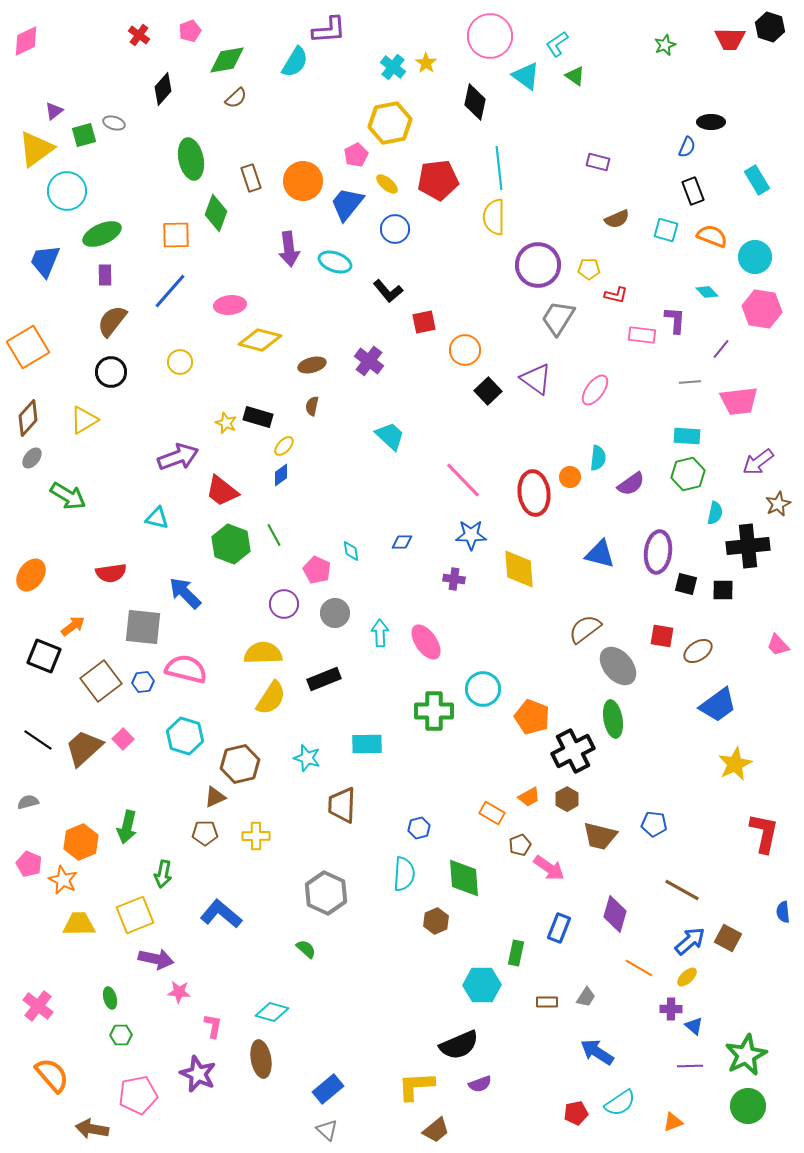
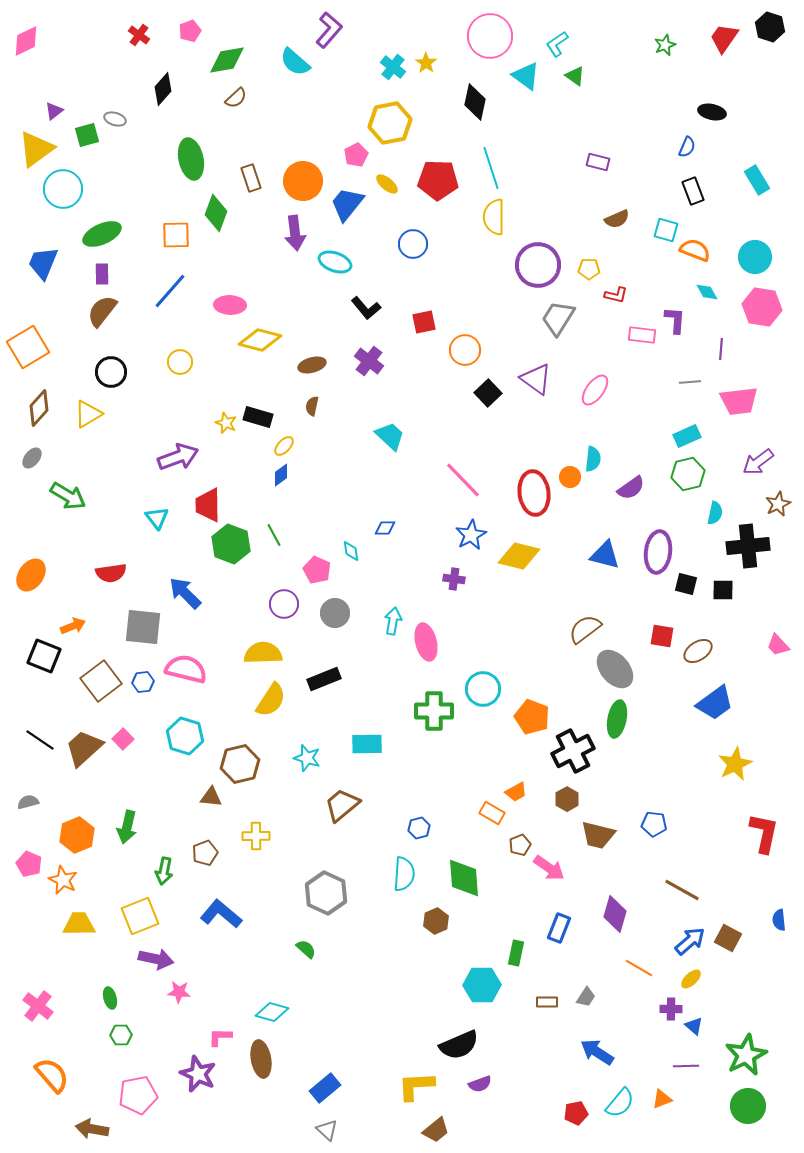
purple L-shape at (329, 30): rotated 45 degrees counterclockwise
red trapezoid at (730, 39): moved 6 px left, 1 px up; rotated 124 degrees clockwise
cyan semicircle at (295, 62): rotated 100 degrees clockwise
black ellipse at (711, 122): moved 1 px right, 10 px up; rotated 12 degrees clockwise
gray ellipse at (114, 123): moved 1 px right, 4 px up
green square at (84, 135): moved 3 px right
cyan line at (499, 168): moved 8 px left; rotated 12 degrees counterclockwise
red pentagon at (438, 180): rotated 9 degrees clockwise
cyan circle at (67, 191): moved 4 px left, 2 px up
blue circle at (395, 229): moved 18 px right, 15 px down
orange semicircle at (712, 236): moved 17 px left, 14 px down
purple arrow at (289, 249): moved 6 px right, 16 px up
blue trapezoid at (45, 261): moved 2 px left, 2 px down
purple rectangle at (105, 275): moved 3 px left, 1 px up
black L-shape at (388, 291): moved 22 px left, 17 px down
cyan diamond at (707, 292): rotated 15 degrees clockwise
pink ellipse at (230, 305): rotated 8 degrees clockwise
pink hexagon at (762, 309): moved 2 px up
brown semicircle at (112, 321): moved 10 px left, 10 px up
purple line at (721, 349): rotated 35 degrees counterclockwise
black square at (488, 391): moved 2 px down
brown diamond at (28, 418): moved 11 px right, 10 px up
yellow triangle at (84, 420): moved 4 px right, 6 px up
cyan rectangle at (687, 436): rotated 28 degrees counterclockwise
cyan semicircle at (598, 458): moved 5 px left, 1 px down
purple semicircle at (631, 484): moved 4 px down
red trapezoid at (222, 491): moved 14 px left, 14 px down; rotated 51 degrees clockwise
cyan triangle at (157, 518): rotated 40 degrees clockwise
blue star at (471, 535): rotated 28 degrees counterclockwise
blue diamond at (402, 542): moved 17 px left, 14 px up
blue triangle at (600, 554): moved 5 px right, 1 px down
yellow diamond at (519, 569): moved 13 px up; rotated 72 degrees counterclockwise
orange arrow at (73, 626): rotated 15 degrees clockwise
cyan arrow at (380, 633): moved 13 px right, 12 px up; rotated 12 degrees clockwise
pink ellipse at (426, 642): rotated 21 degrees clockwise
gray ellipse at (618, 666): moved 3 px left, 3 px down
yellow semicircle at (271, 698): moved 2 px down
blue trapezoid at (718, 705): moved 3 px left, 2 px up
green ellipse at (613, 719): moved 4 px right; rotated 21 degrees clockwise
black line at (38, 740): moved 2 px right
brown triangle at (215, 797): moved 4 px left; rotated 30 degrees clockwise
orange trapezoid at (529, 797): moved 13 px left, 5 px up
brown trapezoid at (342, 805): rotated 48 degrees clockwise
brown pentagon at (205, 833): moved 20 px down; rotated 20 degrees counterclockwise
brown trapezoid at (600, 836): moved 2 px left, 1 px up
orange hexagon at (81, 842): moved 4 px left, 7 px up
green arrow at (163, 874): moved 1 px right, 3 px up
blue semicircle at (783, 912): moved 4 px left, 8 px down
yellow square at (135, 915): moved 5 px right, 1 px down
yellow ellipse at (687, 977): moved 4 px right, 2 px down
pink L-shape at (213, 1026): moved 7 px right, 11 px down; rotated 100 degrees counterclockwise
purple line at (690, 1066): moved 4 px left
blue rectangle at (328, 1089): moved 3 px left, 1 px up
cyan semicircle at (620, 1103): rotated 16 degrees counterclockwise
orange triangle at (673, 1122): moved 11 px left, 23 px up
